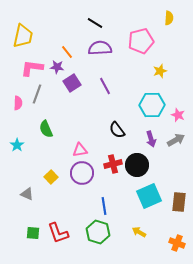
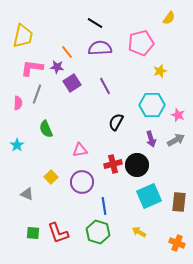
yellow semicircle: rotated 32 degrees clockwise
pink pentagon: moved 2 px down
black semicircle: moved 1 px left, 8 px up; rotated 66 degrees clockwise
purple circle: moved 9 px down
